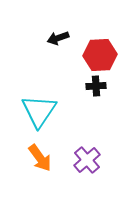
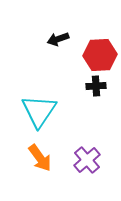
black arrow: moved 1 px down
